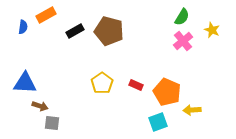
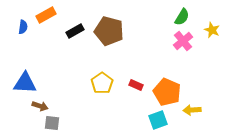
cyan square: moved 2 px up
